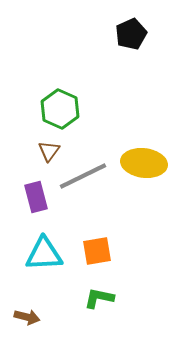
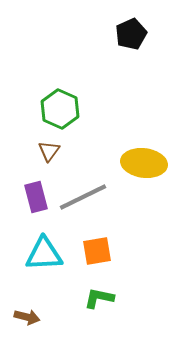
gray line: moved 21 px down
